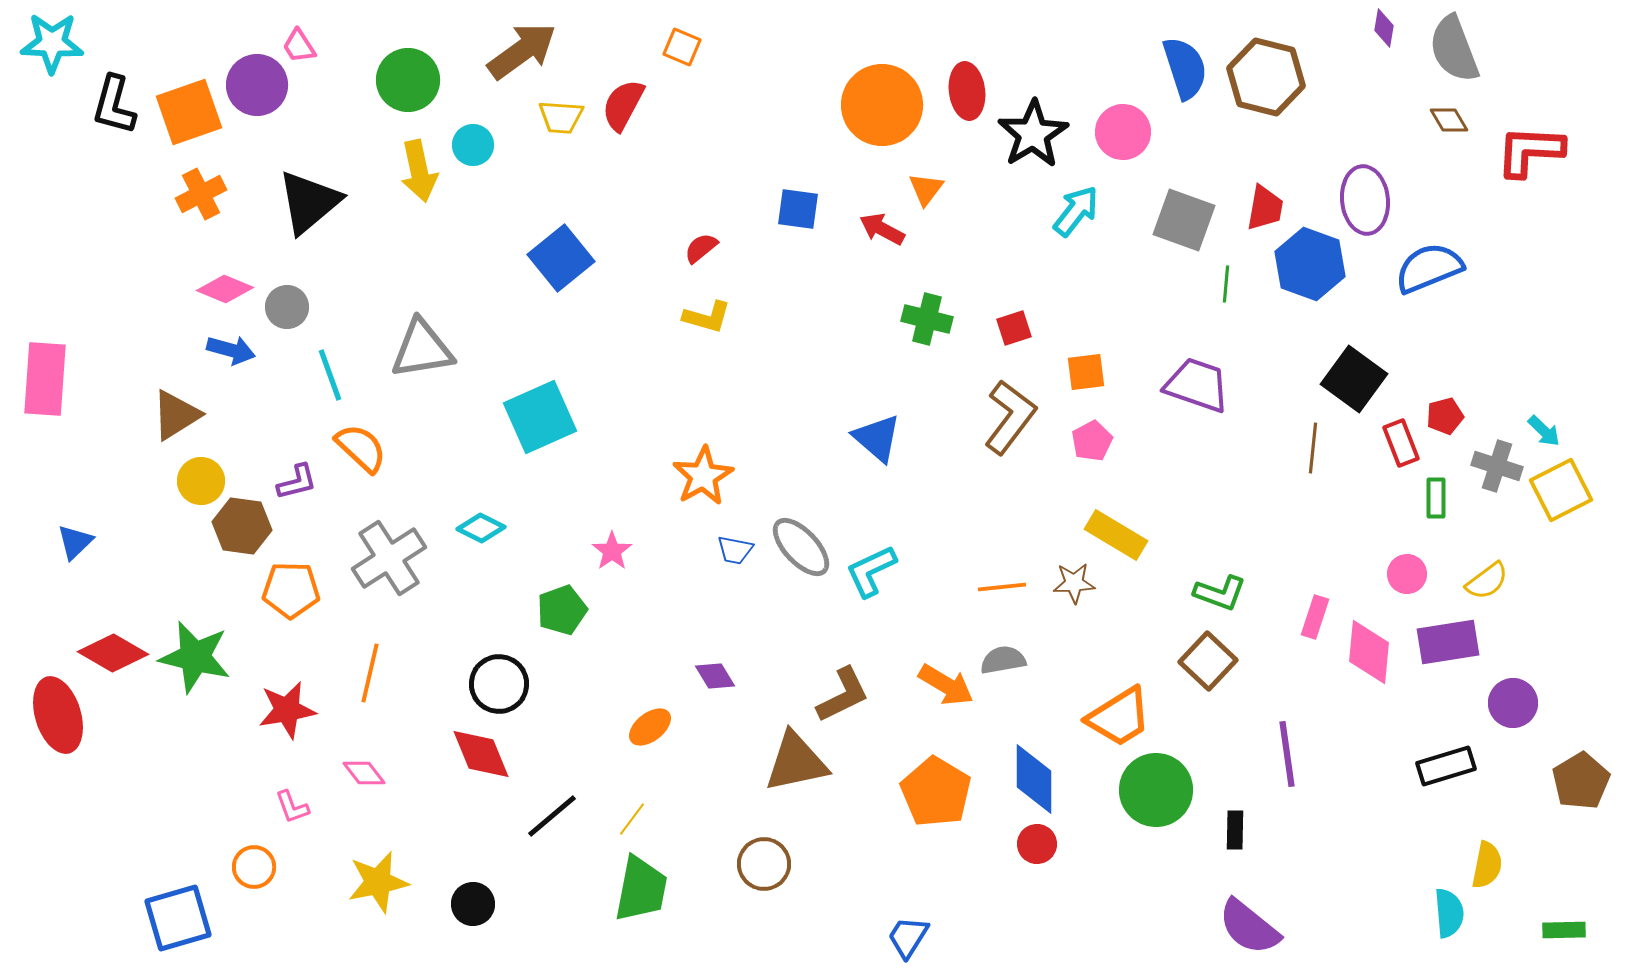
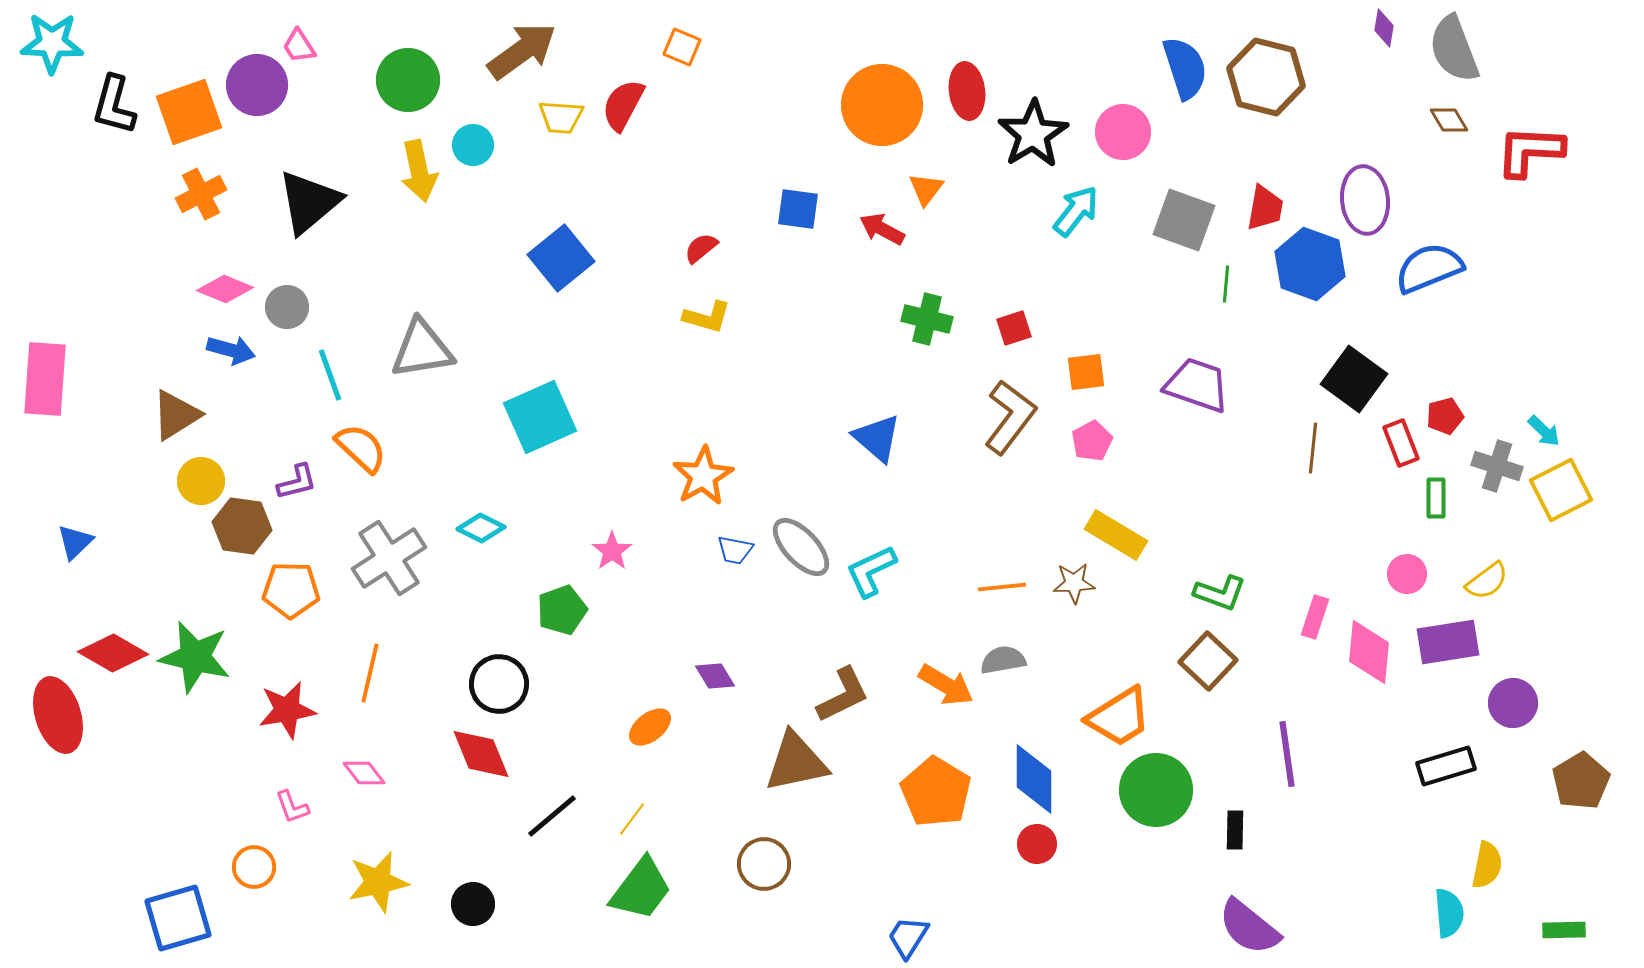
green trapezoid at (641, 889): rotated 26 degrees clockwise
